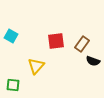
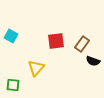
yellow triangle: moved 2 px down
